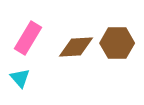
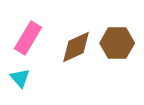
brown diamond: rotated 21 degrees counterclockwise
